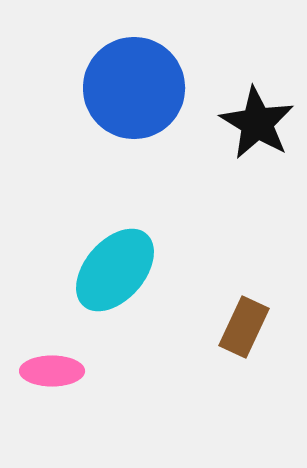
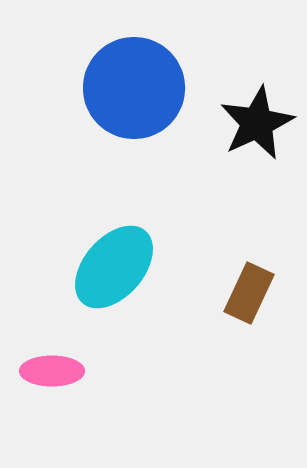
black star: rotated 16 degrees clockwise
cyan ellipse: moved 1 px left, 3 px up
brown rectangle: moved 5 px right, 34 px up
